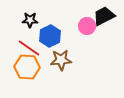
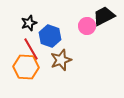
black star: moved 1 px left, 3 px down; rotated 21 degrees counterclockwise
blue hexagon: rotated 15 degrees counterclockwise
red line: moved 2 px right, 1 px down; rotated 25 degrees clockwise
brown star: rotated 15 degrees counterclockwise
orange hexagon: moved 1 px left
